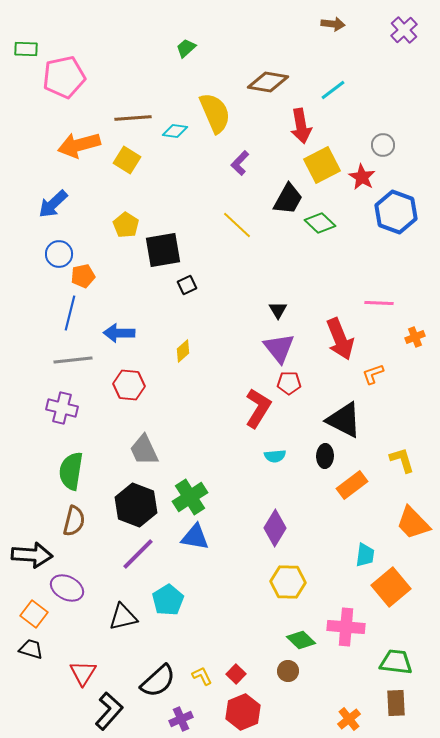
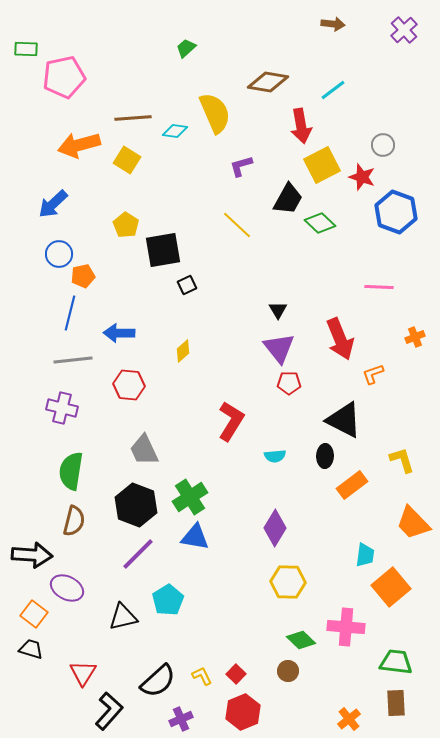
purple L-shape at (240, 163): moved 1 px right, 3 px down; rotated 30 degrees clockwise
red star at (362, 177): rotated 12 degrees counterclockwise
pink line at (379, 303): moved 16 px up
red L-shape at (258, 408): moved 27 px left, 13 px down
